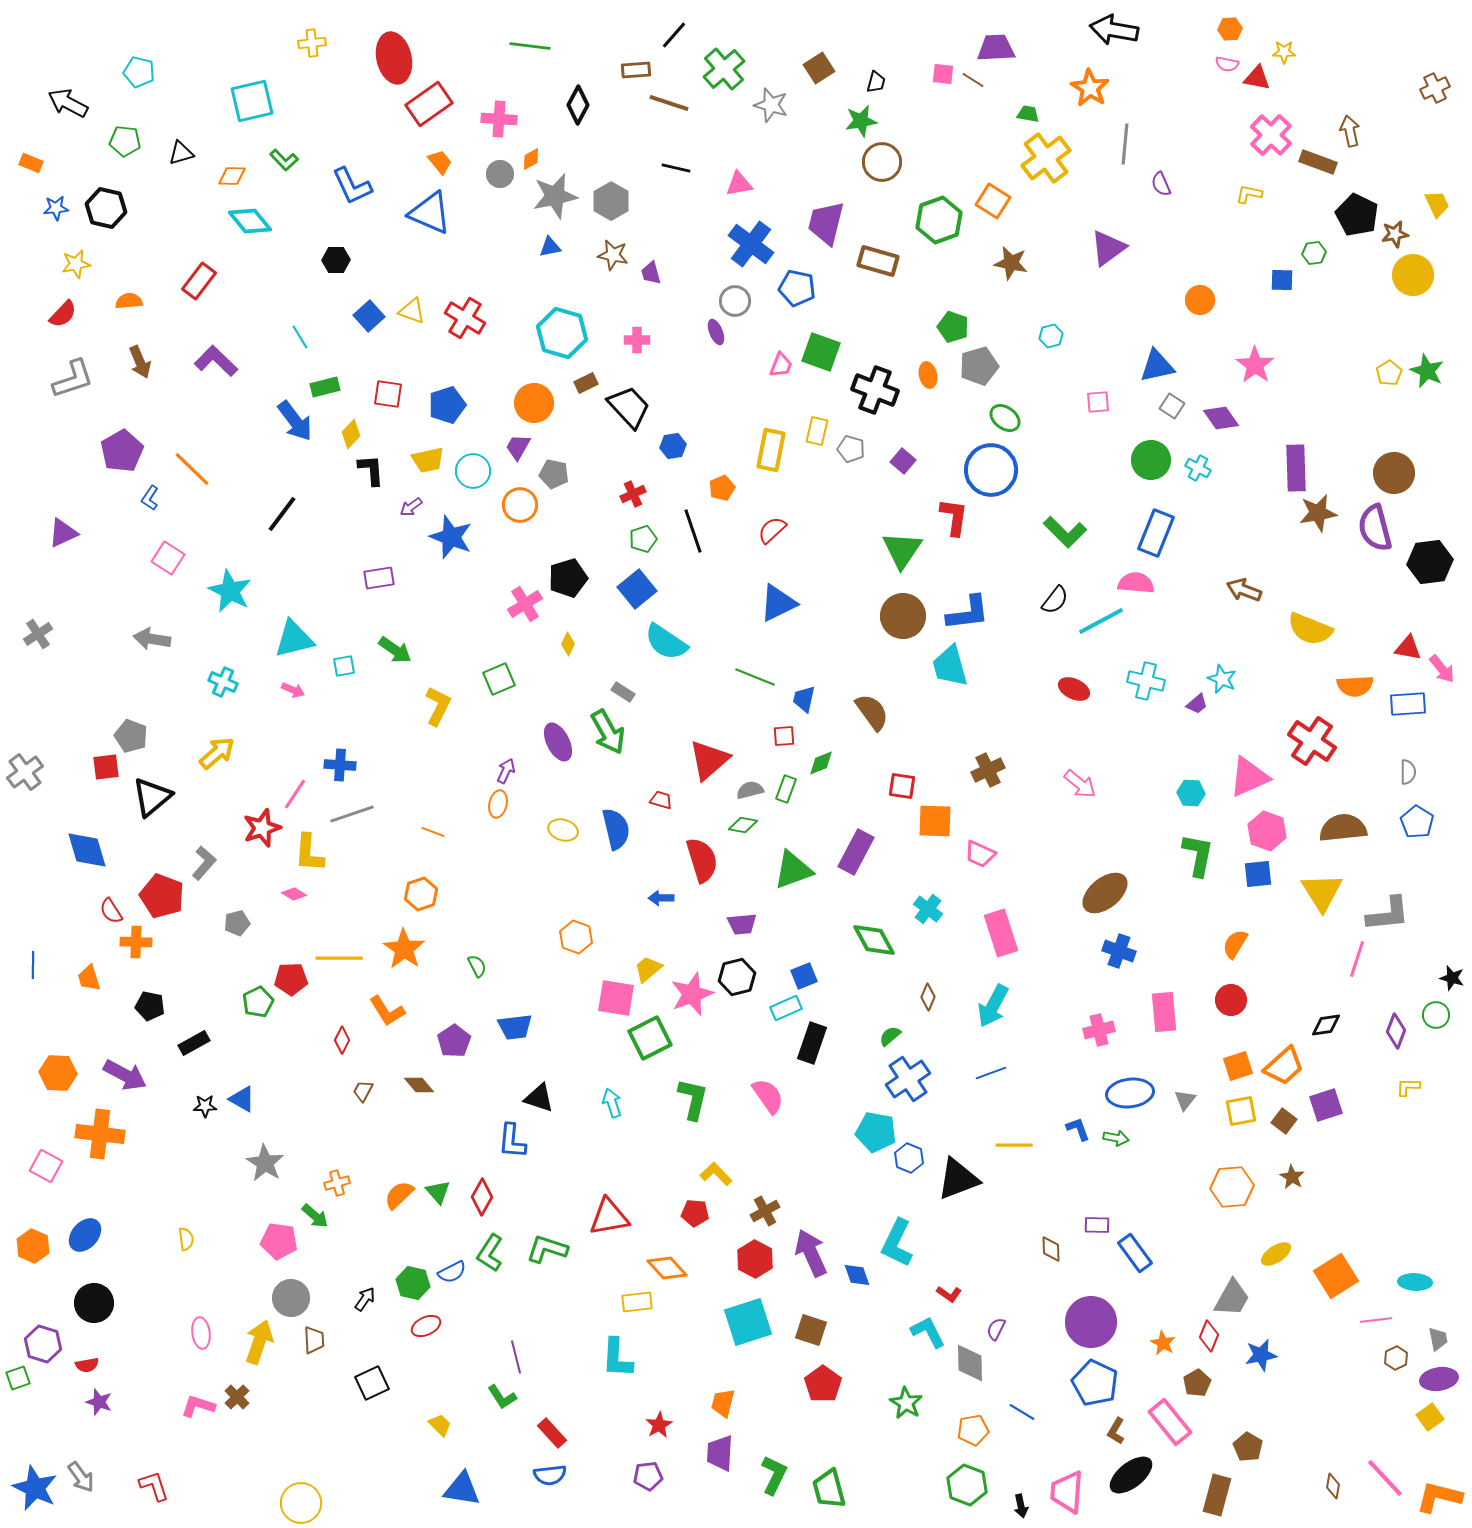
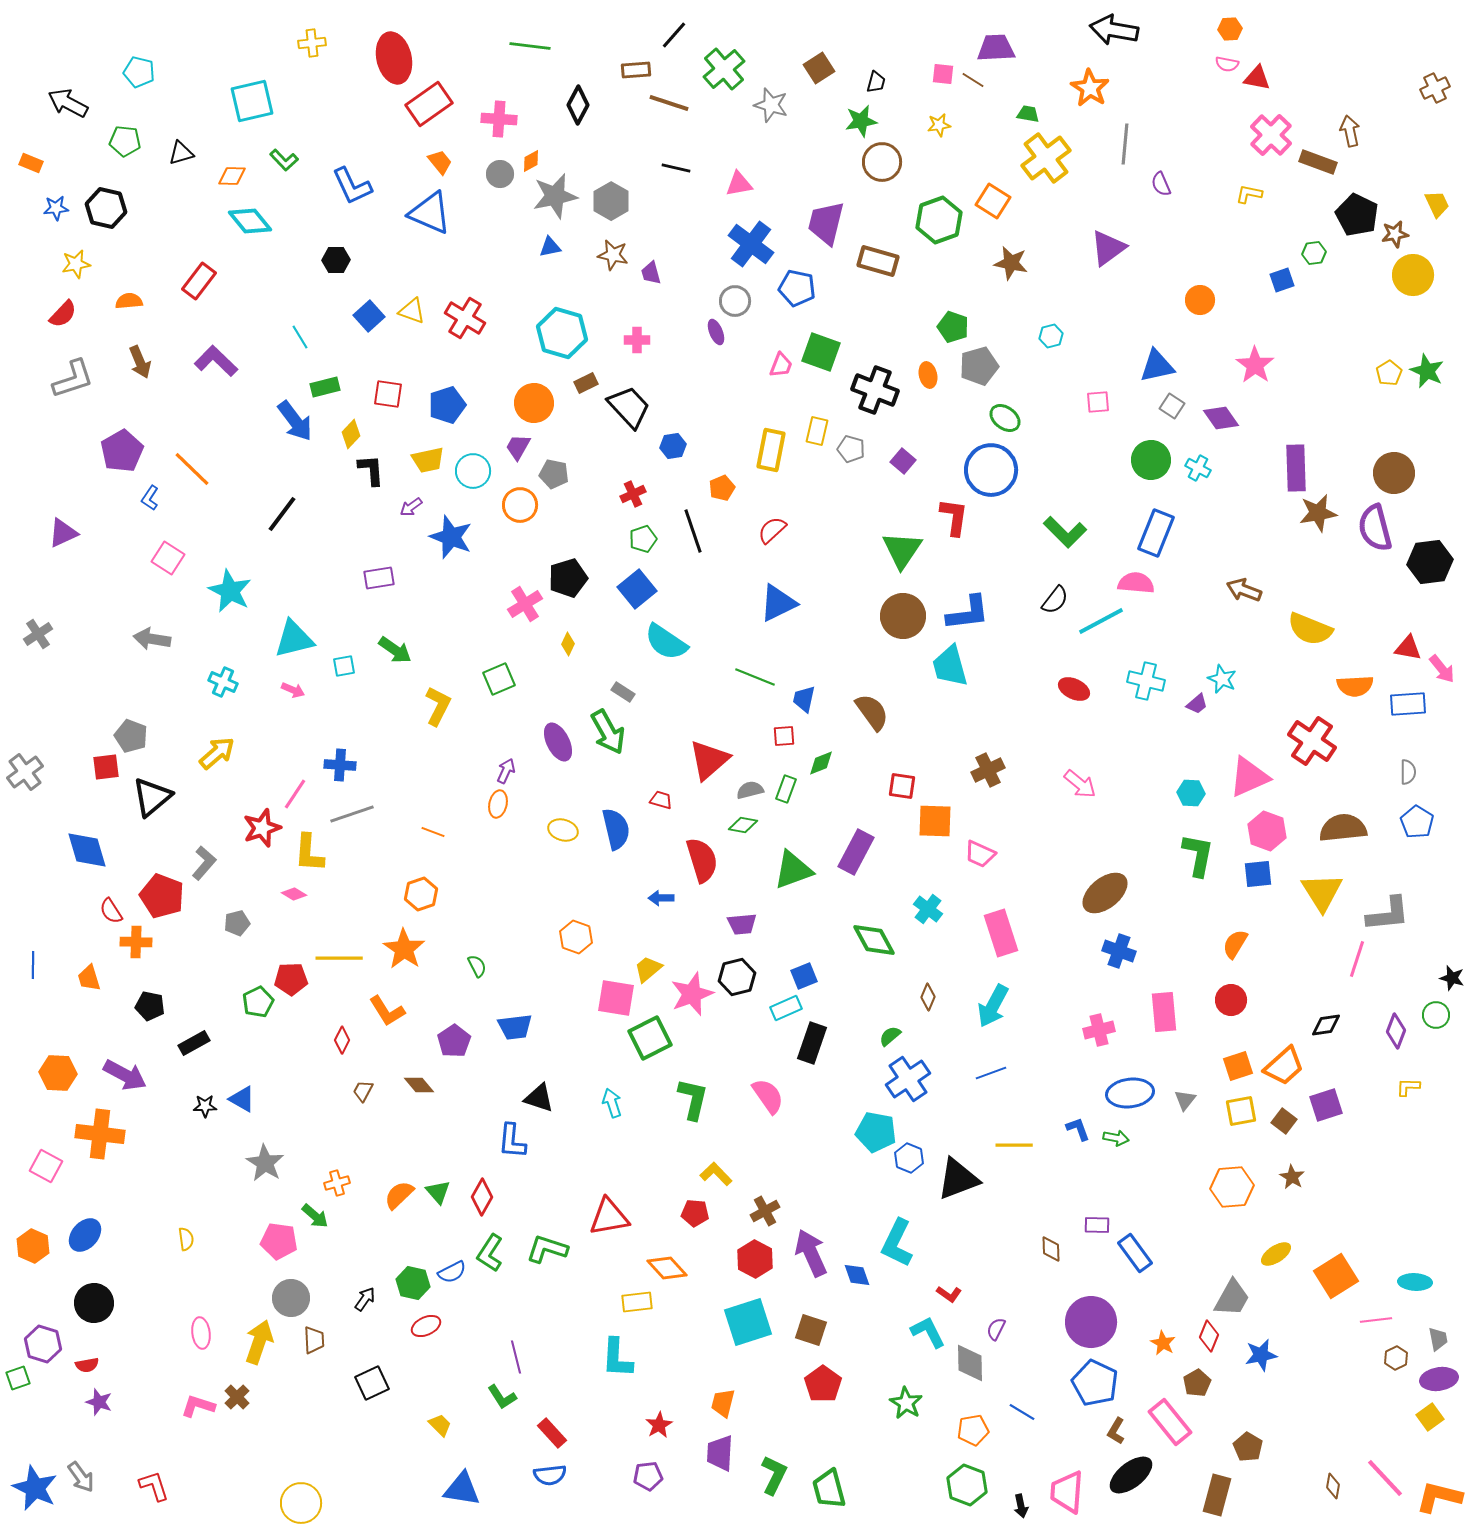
yellow star at (1284, 52): moved 345 px left, 73 px down; rotated 10 degrees counterclockwise
orange diamond at (531, 159): moved 2 px down
blue square at (1282, 280): rotated 20 degrees counterclockwise
